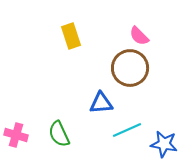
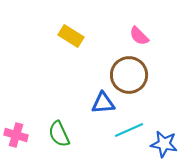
yellow rectangle: rotated 40 degrees counterclockwise
brown circle: moved 1 px left, 7 px down
blue triangle: moved 2 px right
cyan line: moved 2 px right
